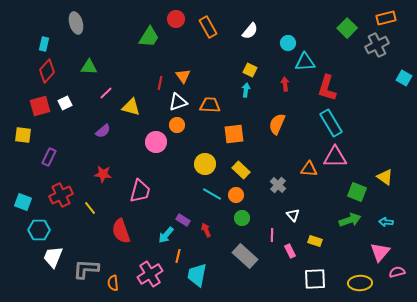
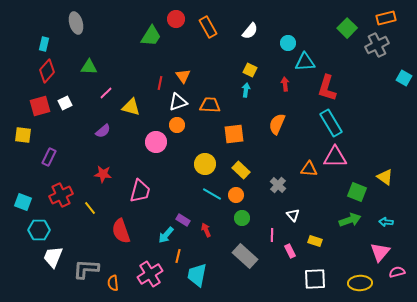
green trapezoid at (149, 37): moved 2 px right, 1 px up
